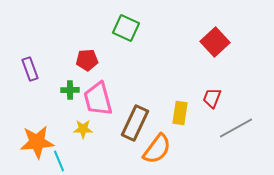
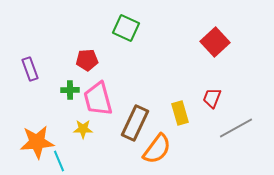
yellow rectangle: rotated 25 degrees counterclockwise
